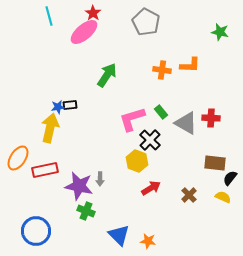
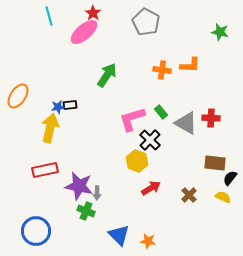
orange ellipse: moved 62 px up
gray arrow: moved 3 px left, 14 px down
